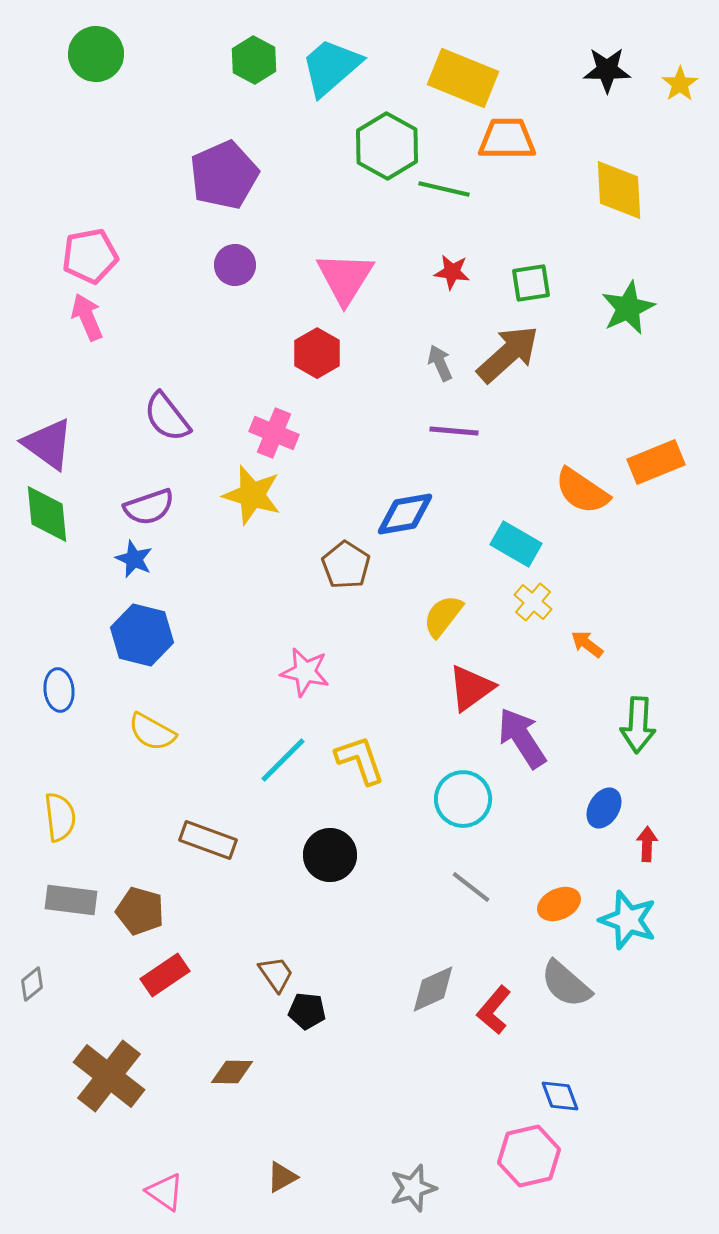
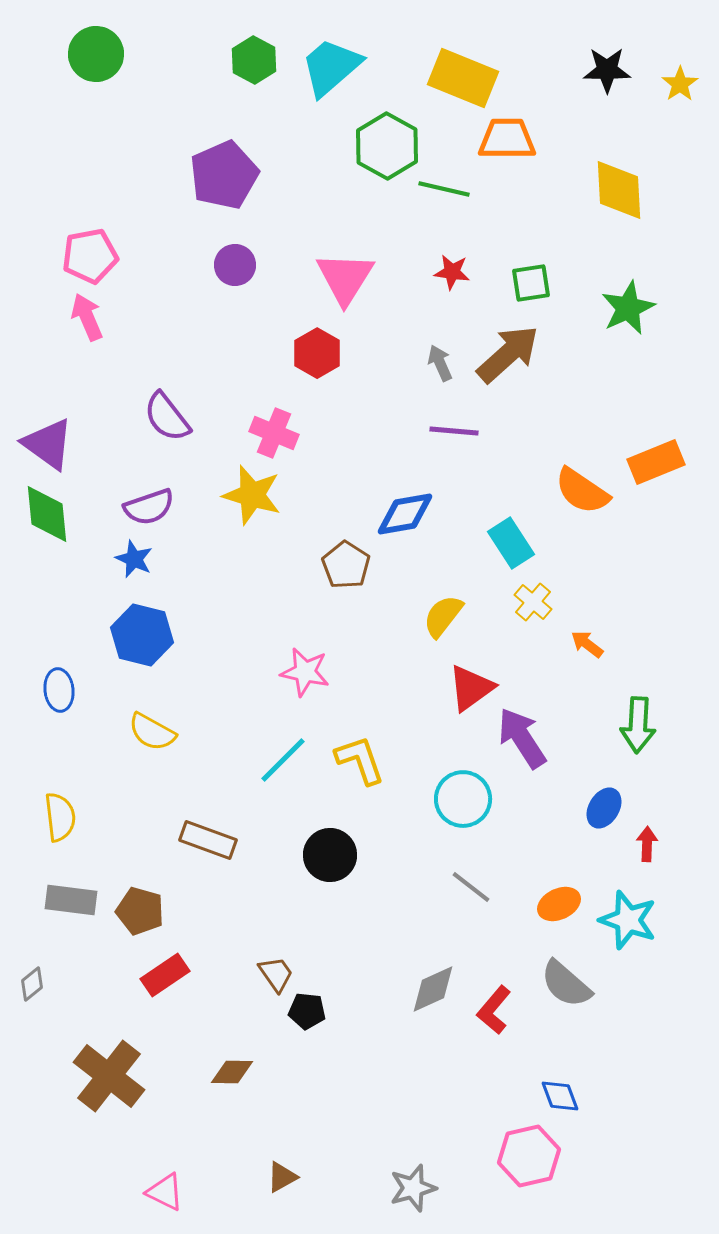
cyan rectangle at (516, 544): moved 5 px left, 1 px up; rotated 27 degrees clockwise
pink triangle at (165, 1192): rotated 9 degrees counterclockwise
